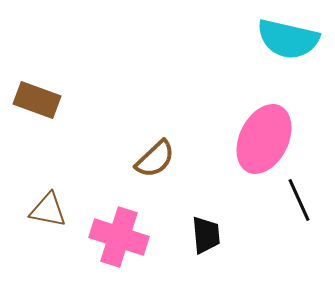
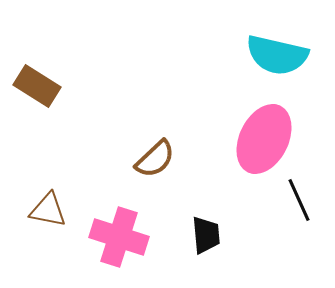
cyan semicircle: moved 11 px left, 16 px down
brown rectangle: moved 14 px up; rotated 12 degrees clockwise
